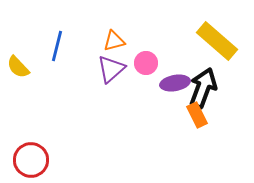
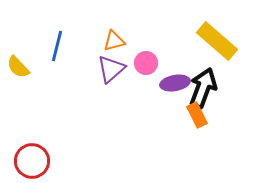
red circle: moved 1 px right, 1 px down
